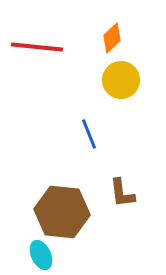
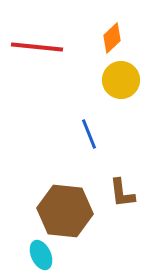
brown hexagon: moved 3 px right, 1 px up
